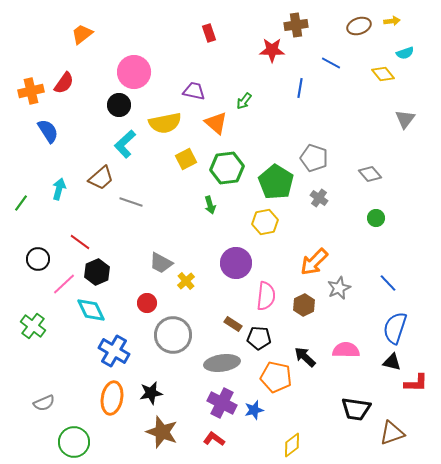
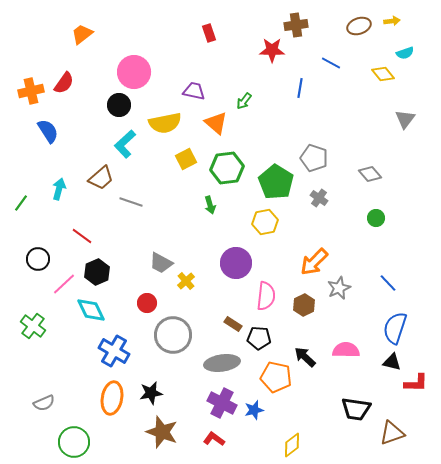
red line at (80, 242): moved 2 px right, 6 px up
